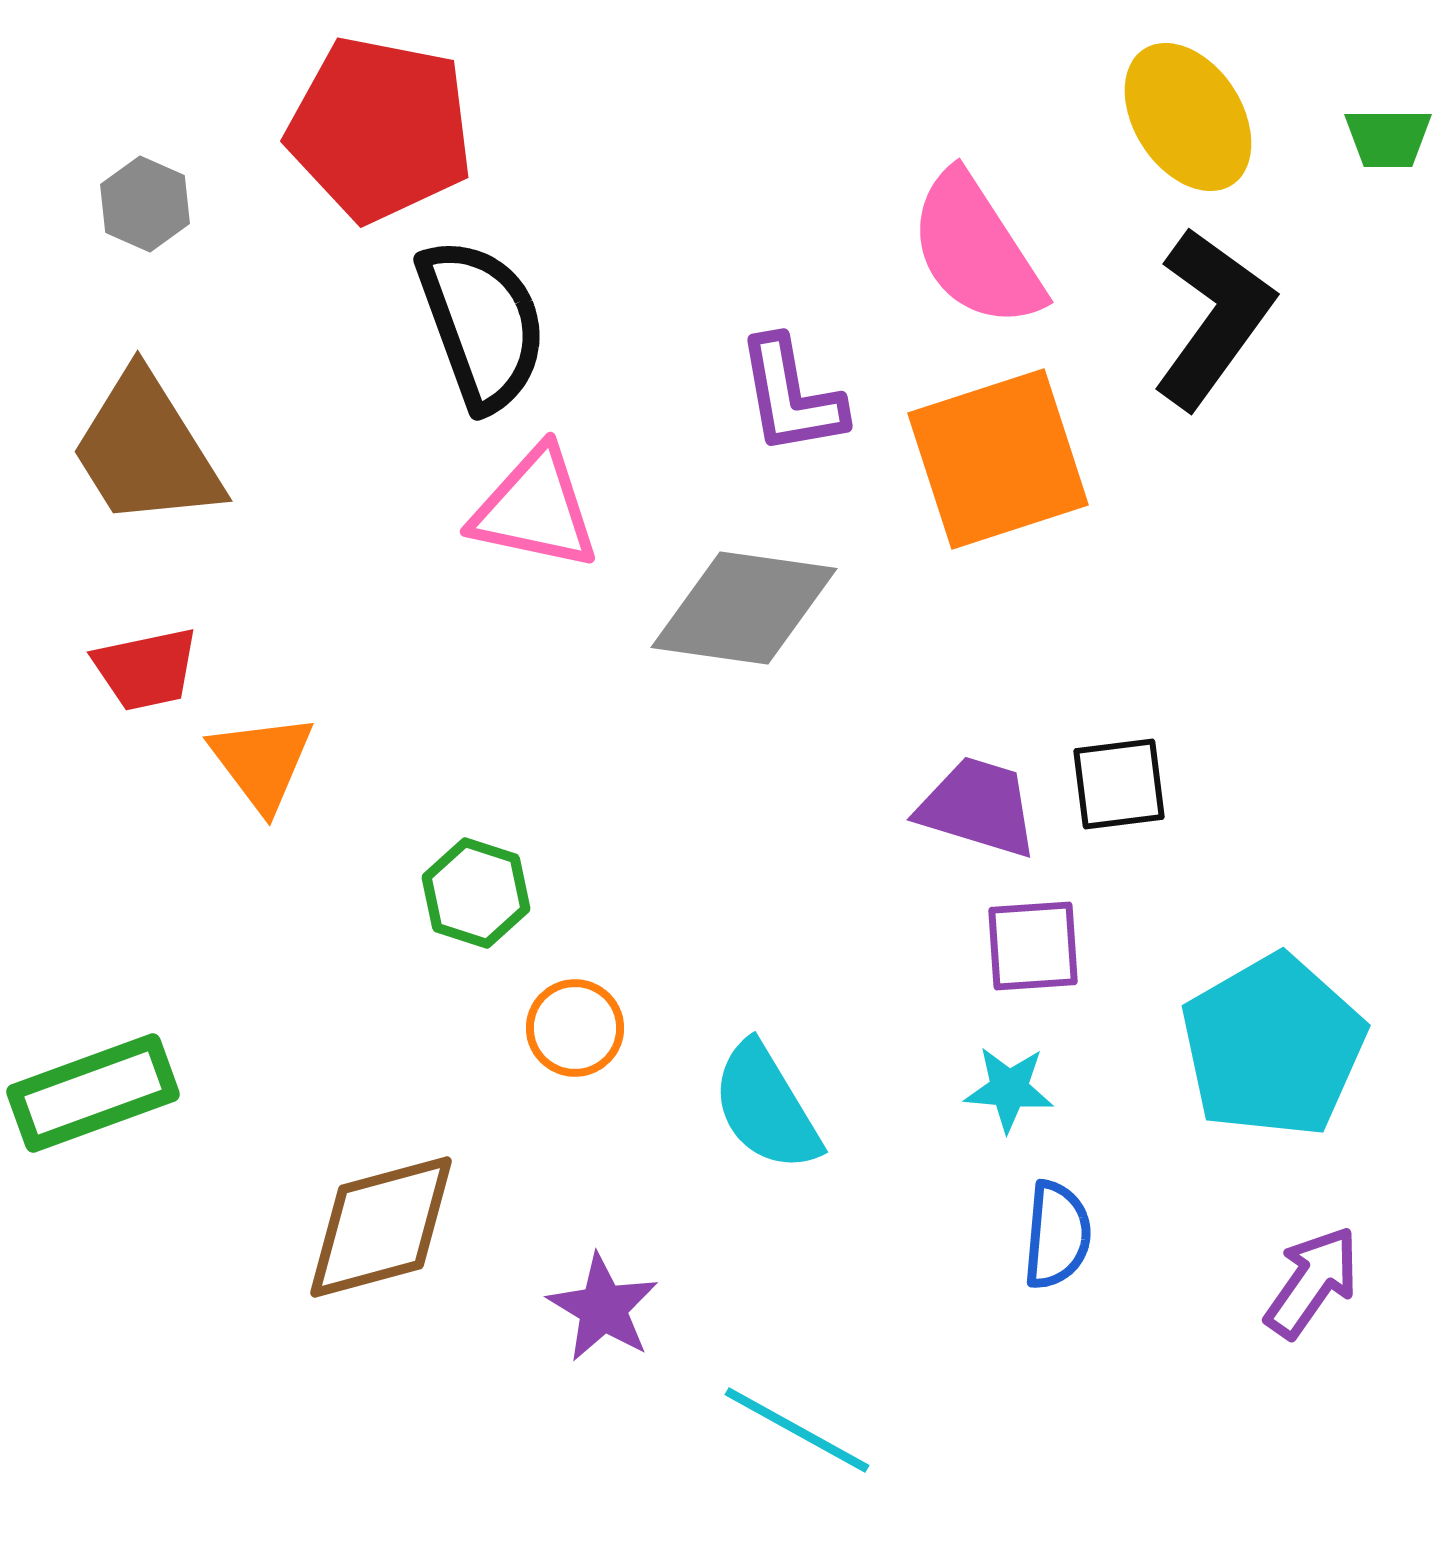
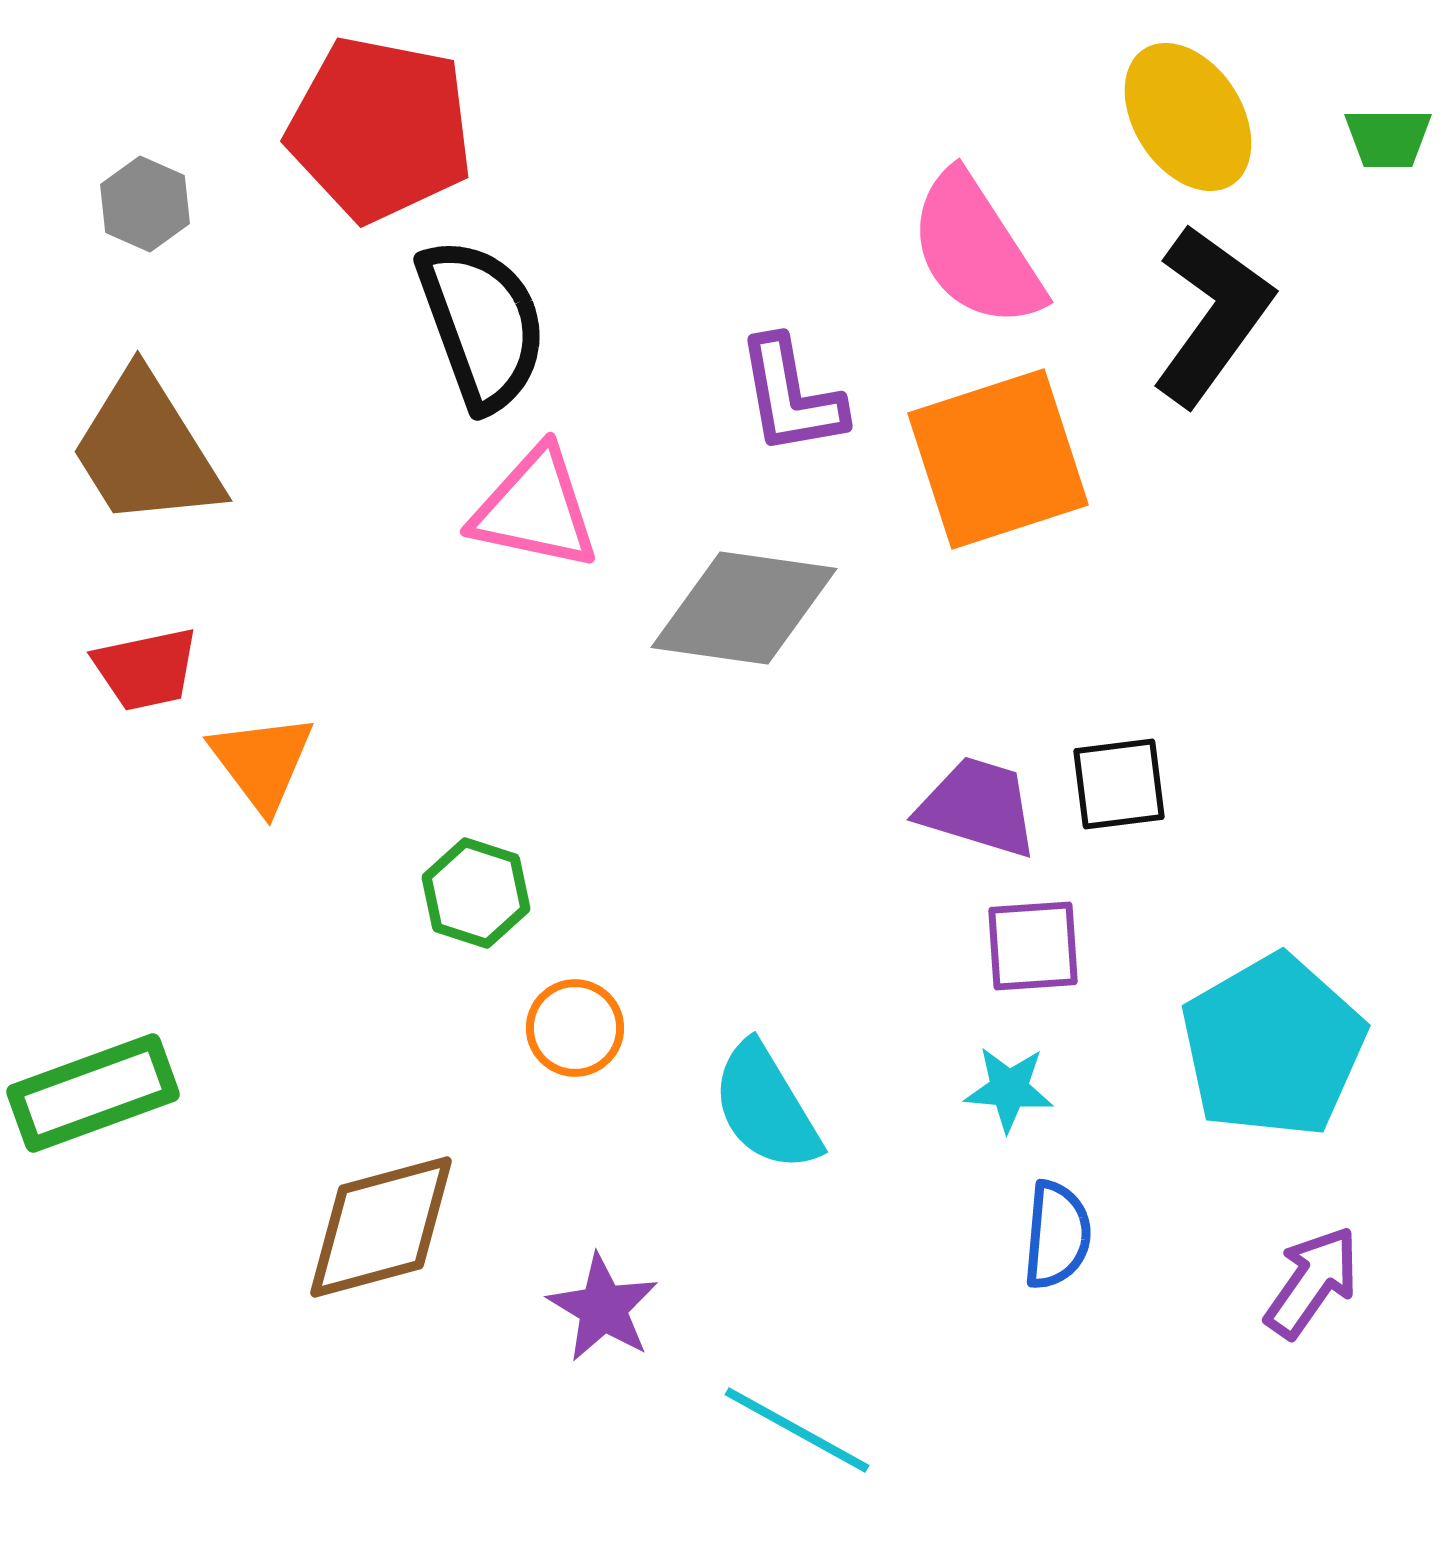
black L-shape: moved 1 px left, 3 px up
